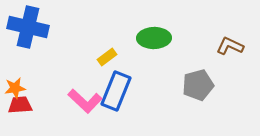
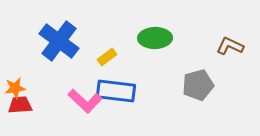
blue cross: moved 31 px right, 14 px down; rotated 24 degrees clockwise
green ellipse: moved 1 px right
blue rectangle: rotated 75 degrees clockwise
